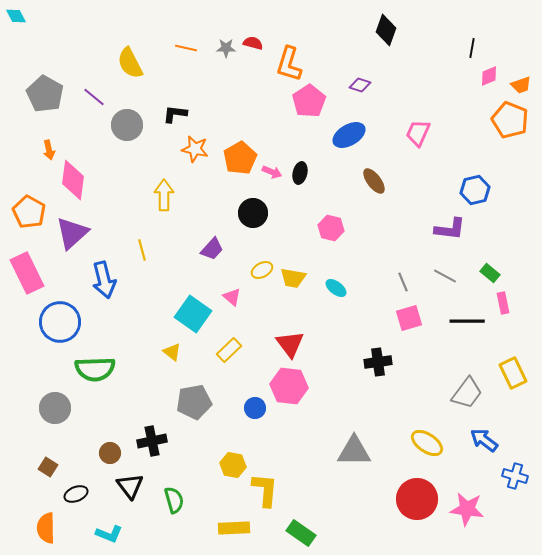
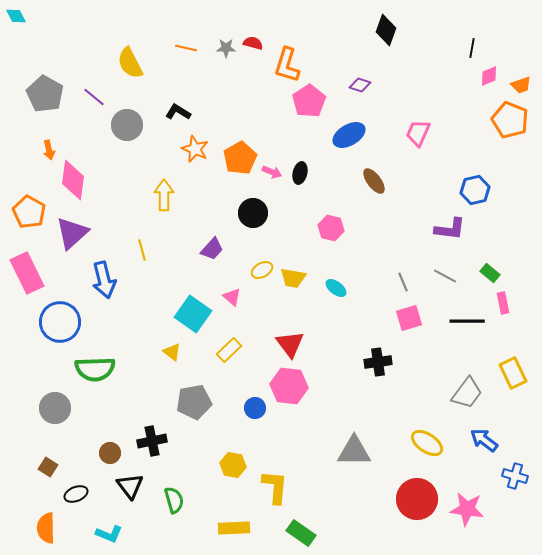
orange L-shape at (289, 64): moved 2 px left, 1 px down
black L-shape at (175, 114): moved 3 px right, 2 px up; rotated 25 degrees clockwise
orange star at (195, 149): rotated 12 degrees clockwise
yellow L-shape at (265, 490): moved 10 px right, 3 px up
